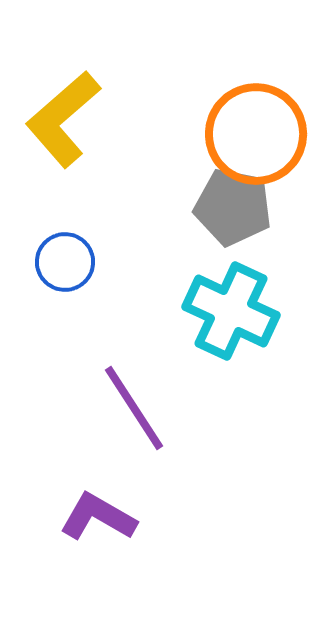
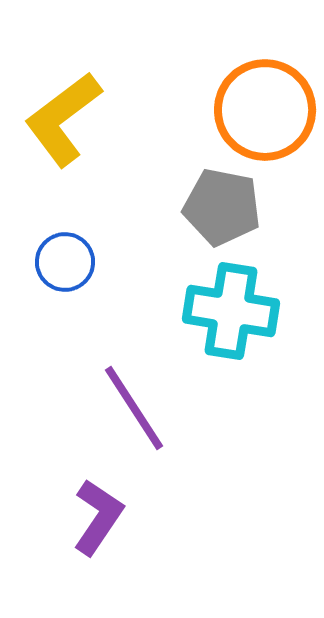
yellow L-shape: rotated 4 degrees clockwise
orange circle: moved 9 px right, 24 px up
gray pentagon: moved 11 px left
cyan cross: rotated 16 degrees counterclockwise
purple L-shape: rotated 94 degrees clockwise
